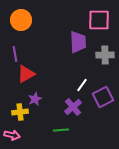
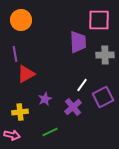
purple star: moved 10 px right
green line: moved 11 px left, 2 px down; rotated 21 degrees counterclockwise
